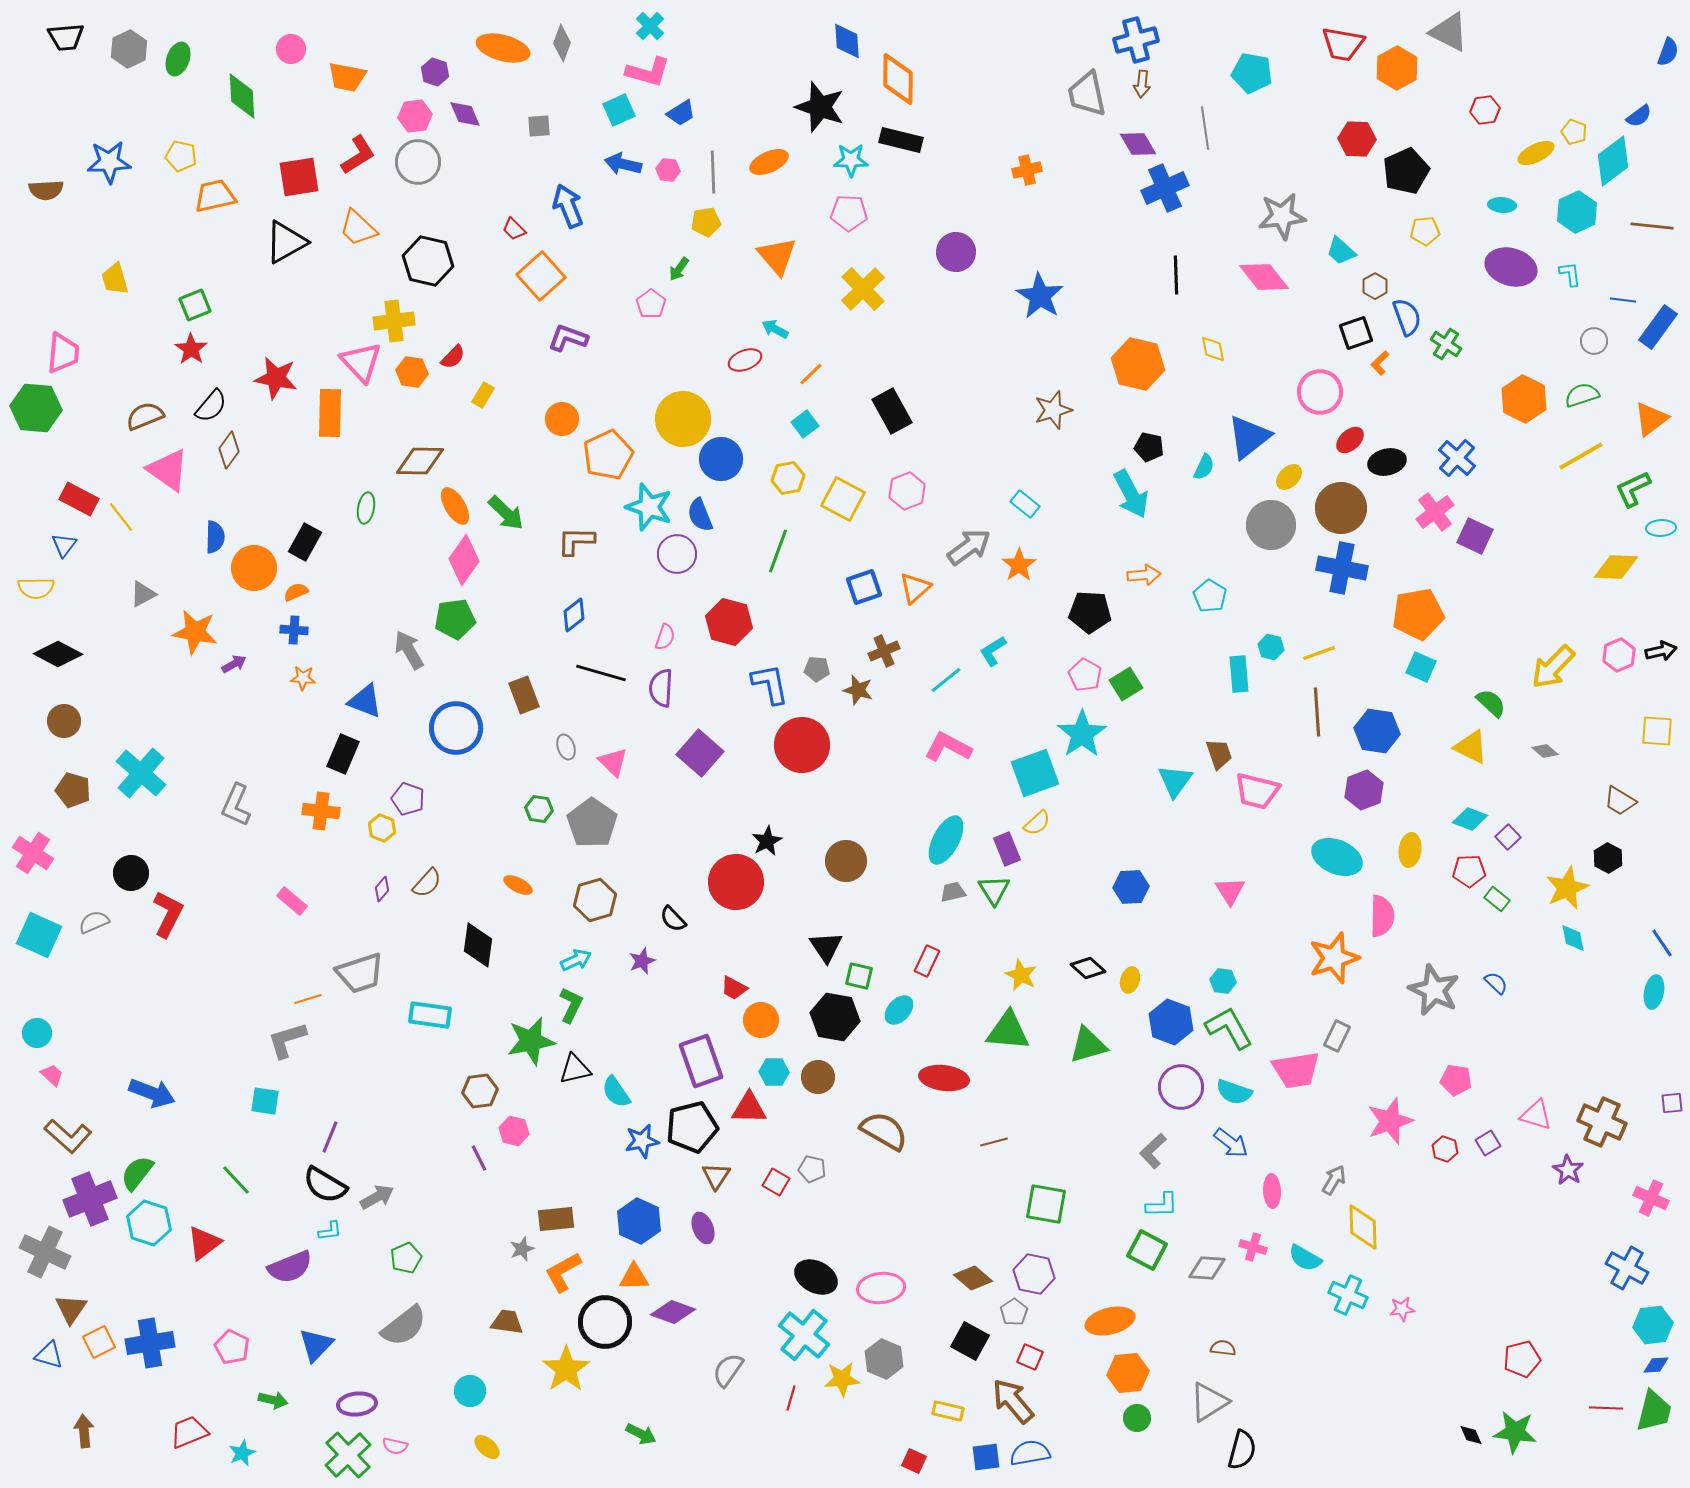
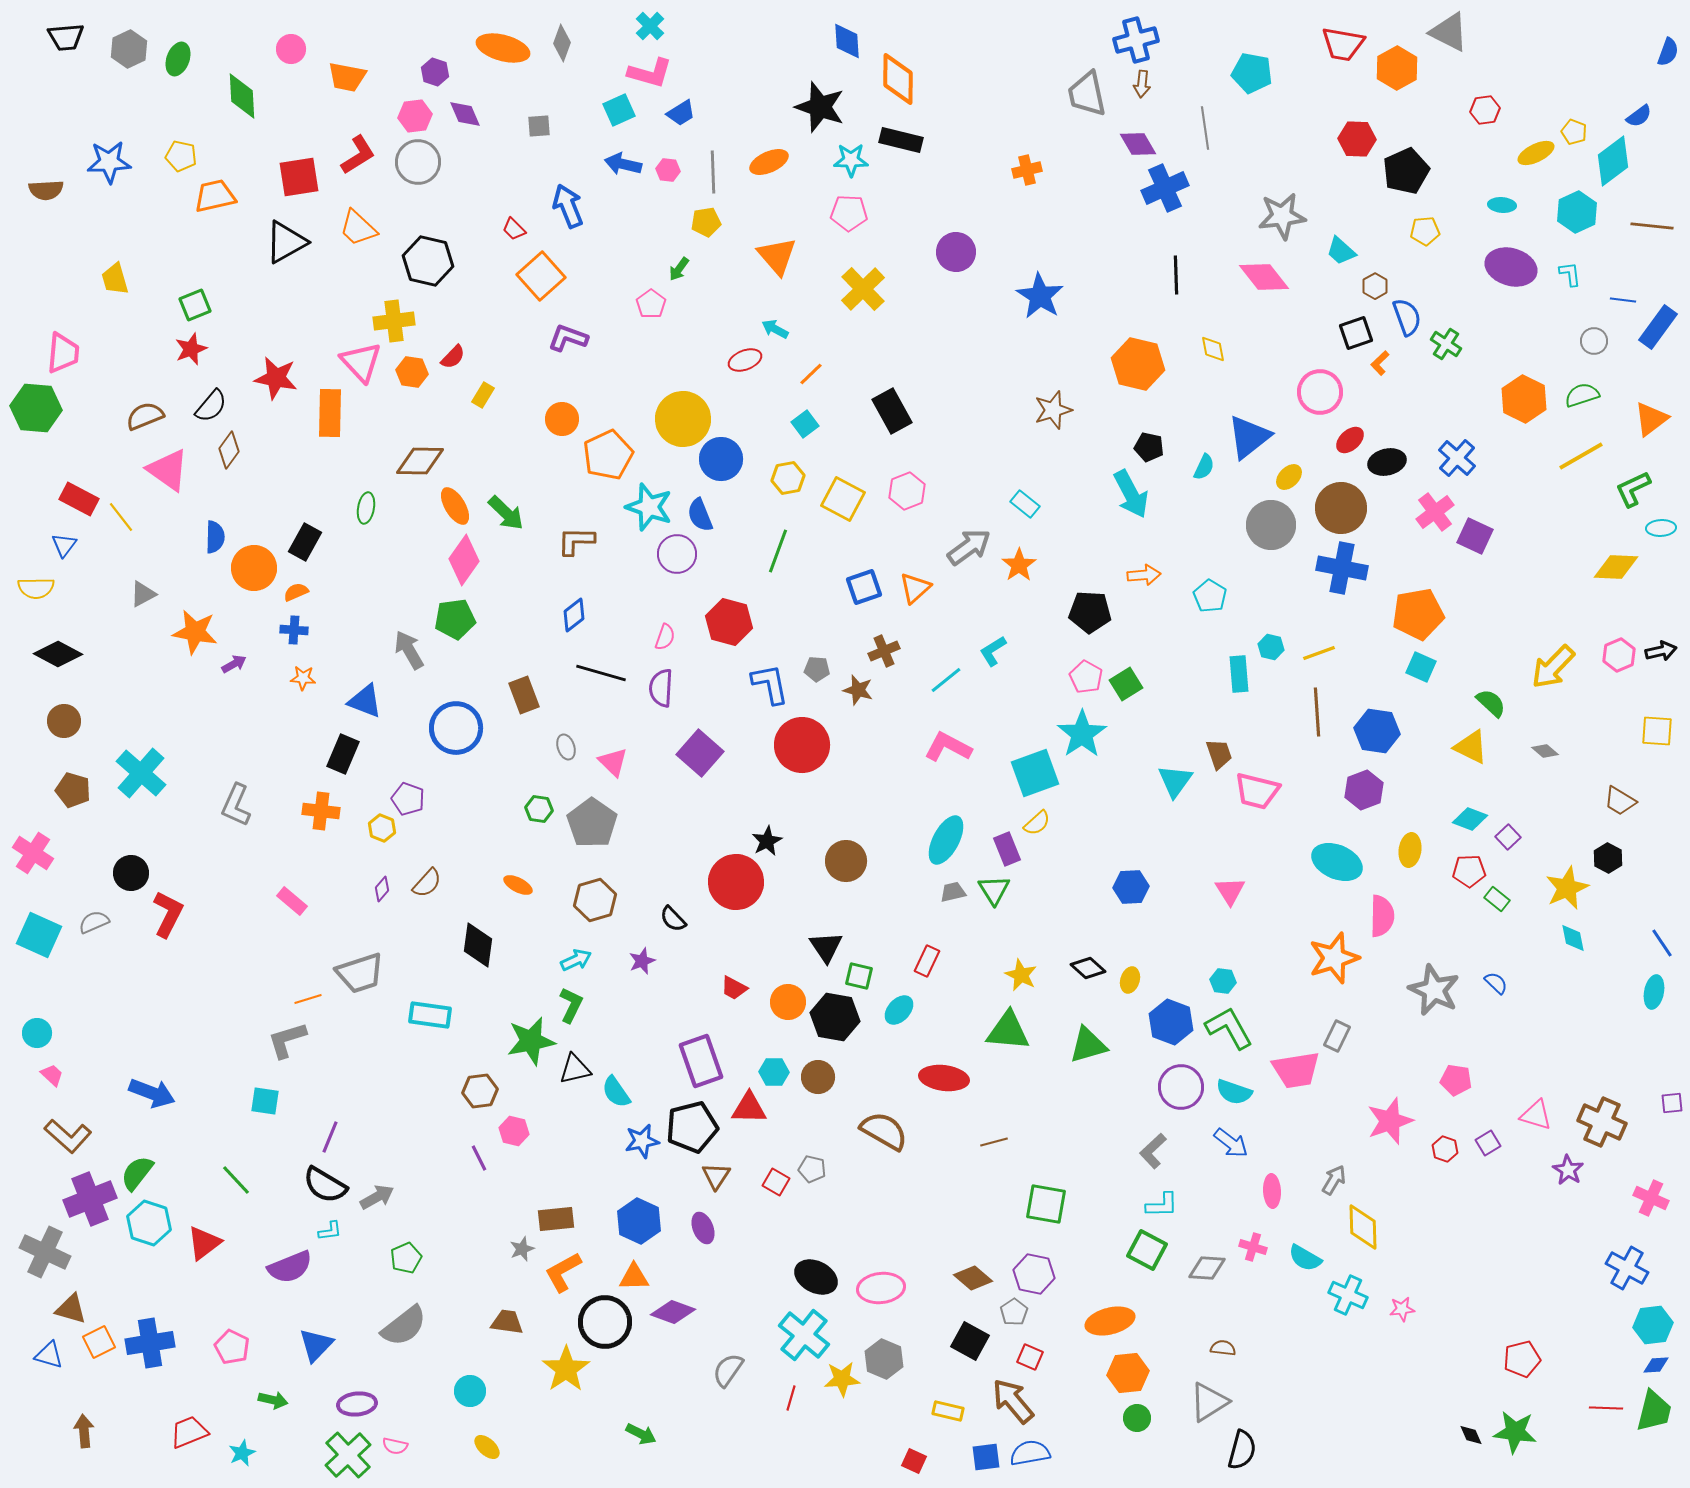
pink L-shape at (648, 72): moved 2 px right, 1 px down
red star at (191, 349): rotated 16 degrees clockwise
pink pentagon at (1085, 675): moved 1 px right, 2 px down
cyan ellipse at (1337, 857): moved 5 px down
orange circle at (761, 1020): moved 27 px right, 18 px up
brown triangle at (71, 1309): rotated 48 degrees counterclockwise
